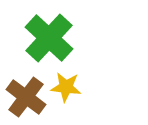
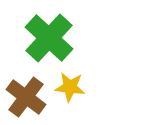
yellow star: moved 4 px right
